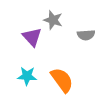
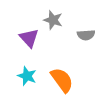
purple triangle: moved 3 px left, 1 px down
cyan star: rotated 18 degrees clockwise
